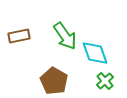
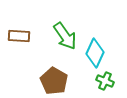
brown rectangle: rotated 15 degrees clockwise
cyan diamond: rotated 44 degrees clockwise
green cross: rotated 24 degrees counterclockwise
